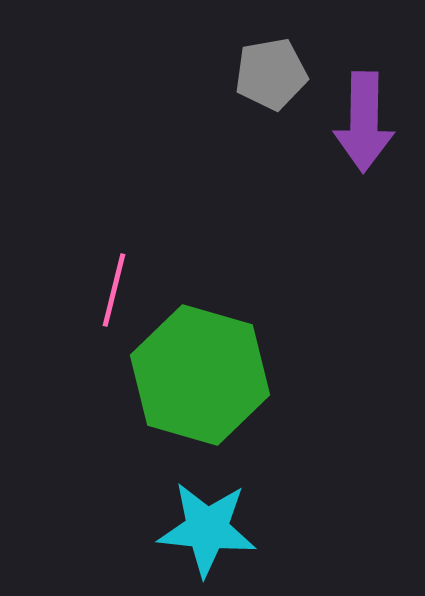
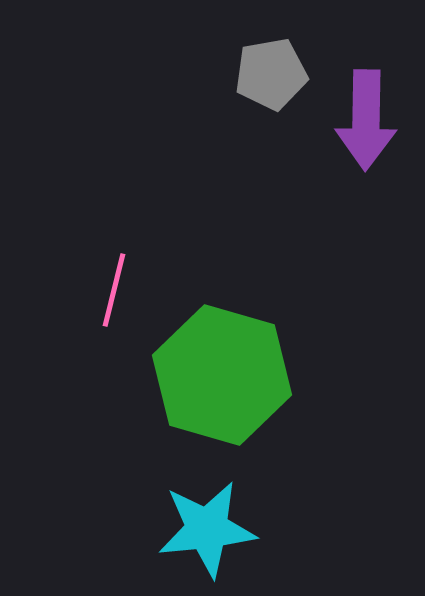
purple arrow: moved 2 px right, 2 px up
green hexagon: moved 22 px right
cyan star: rotated 12 degrees counterclockwise
